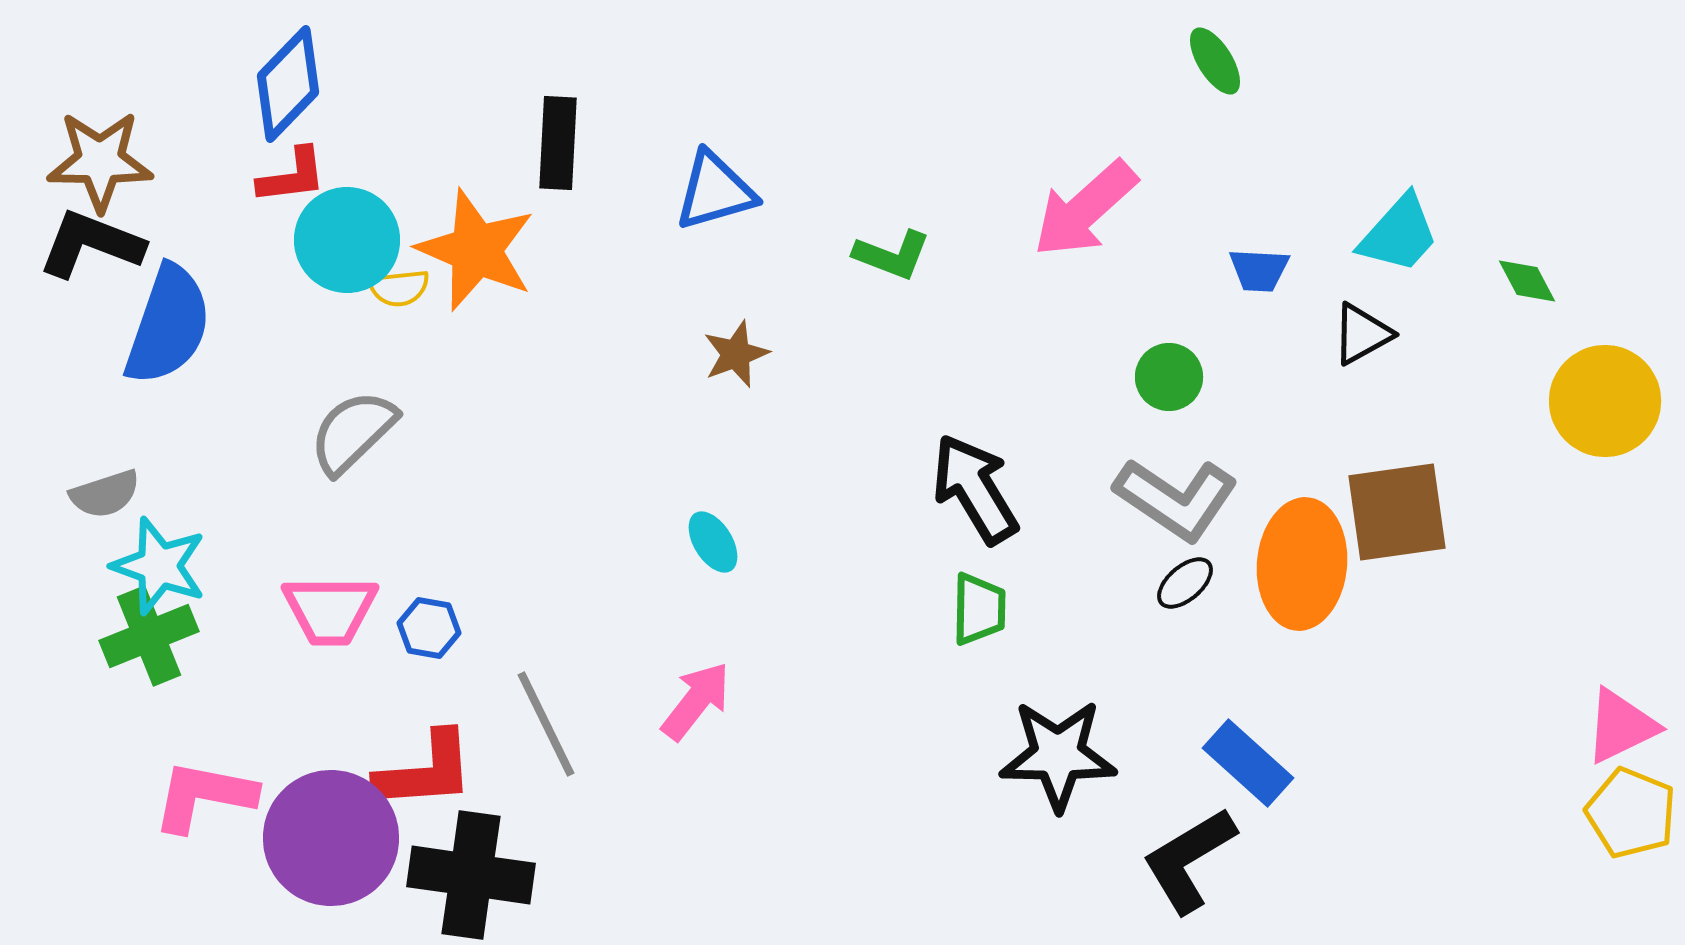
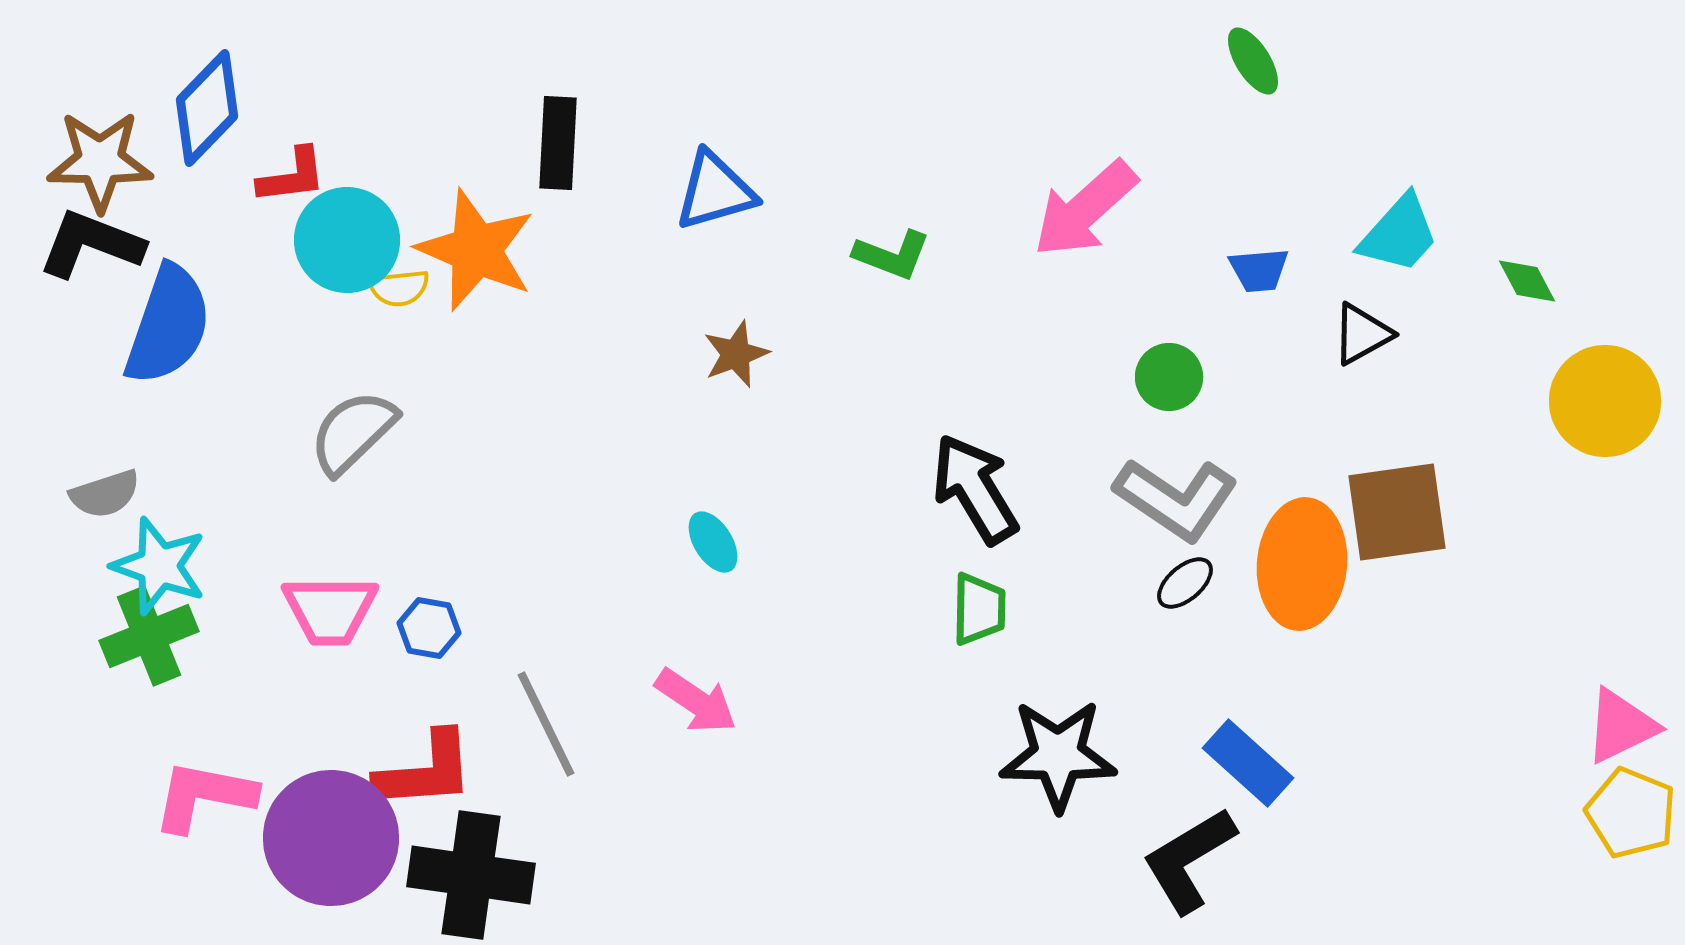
green ellipse at (1215, 61): moved 38 px right
blue diamond at (288, 84): moved 81 px left, 24 px down
blue trapezoid at (1259, 270): rotated 8 degrees counterclockwise
pink arrow at (696, 701): rotated 86 degrees clockwise
